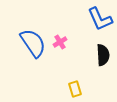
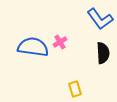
blue L-shape: rotated 12 degrees counterclockwise
blue semicircle: moved 4 px down; rotated 48 degrees counterclockwise
black semicircle: moved 2 px up
